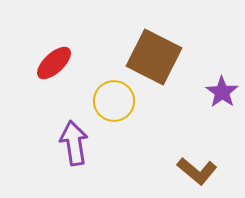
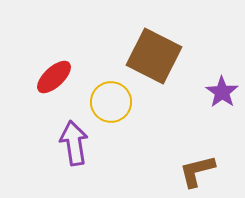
brown square: moved 1 px up
red ellipse: moved 14 px down
yellow circle: moved 3 px left, 1 px down
brown L-shape: rotated 126 degrees clockwise
